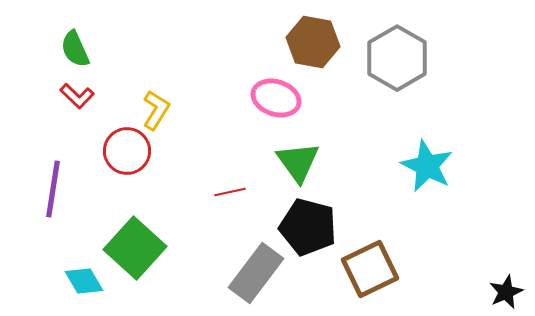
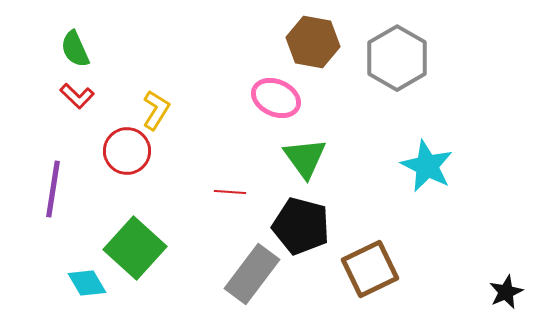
pink ellipse: rotated 6 degrees clockwise
green triangle: moved 7 px right, 4 px up
red line: rotated 16 degrees clockwise
black pentagon: moved 7 px left, 1 px up
gray rectangle: moved 4 px left, 1 px down
cyan diamond: moved 3 px right, 2 px down
